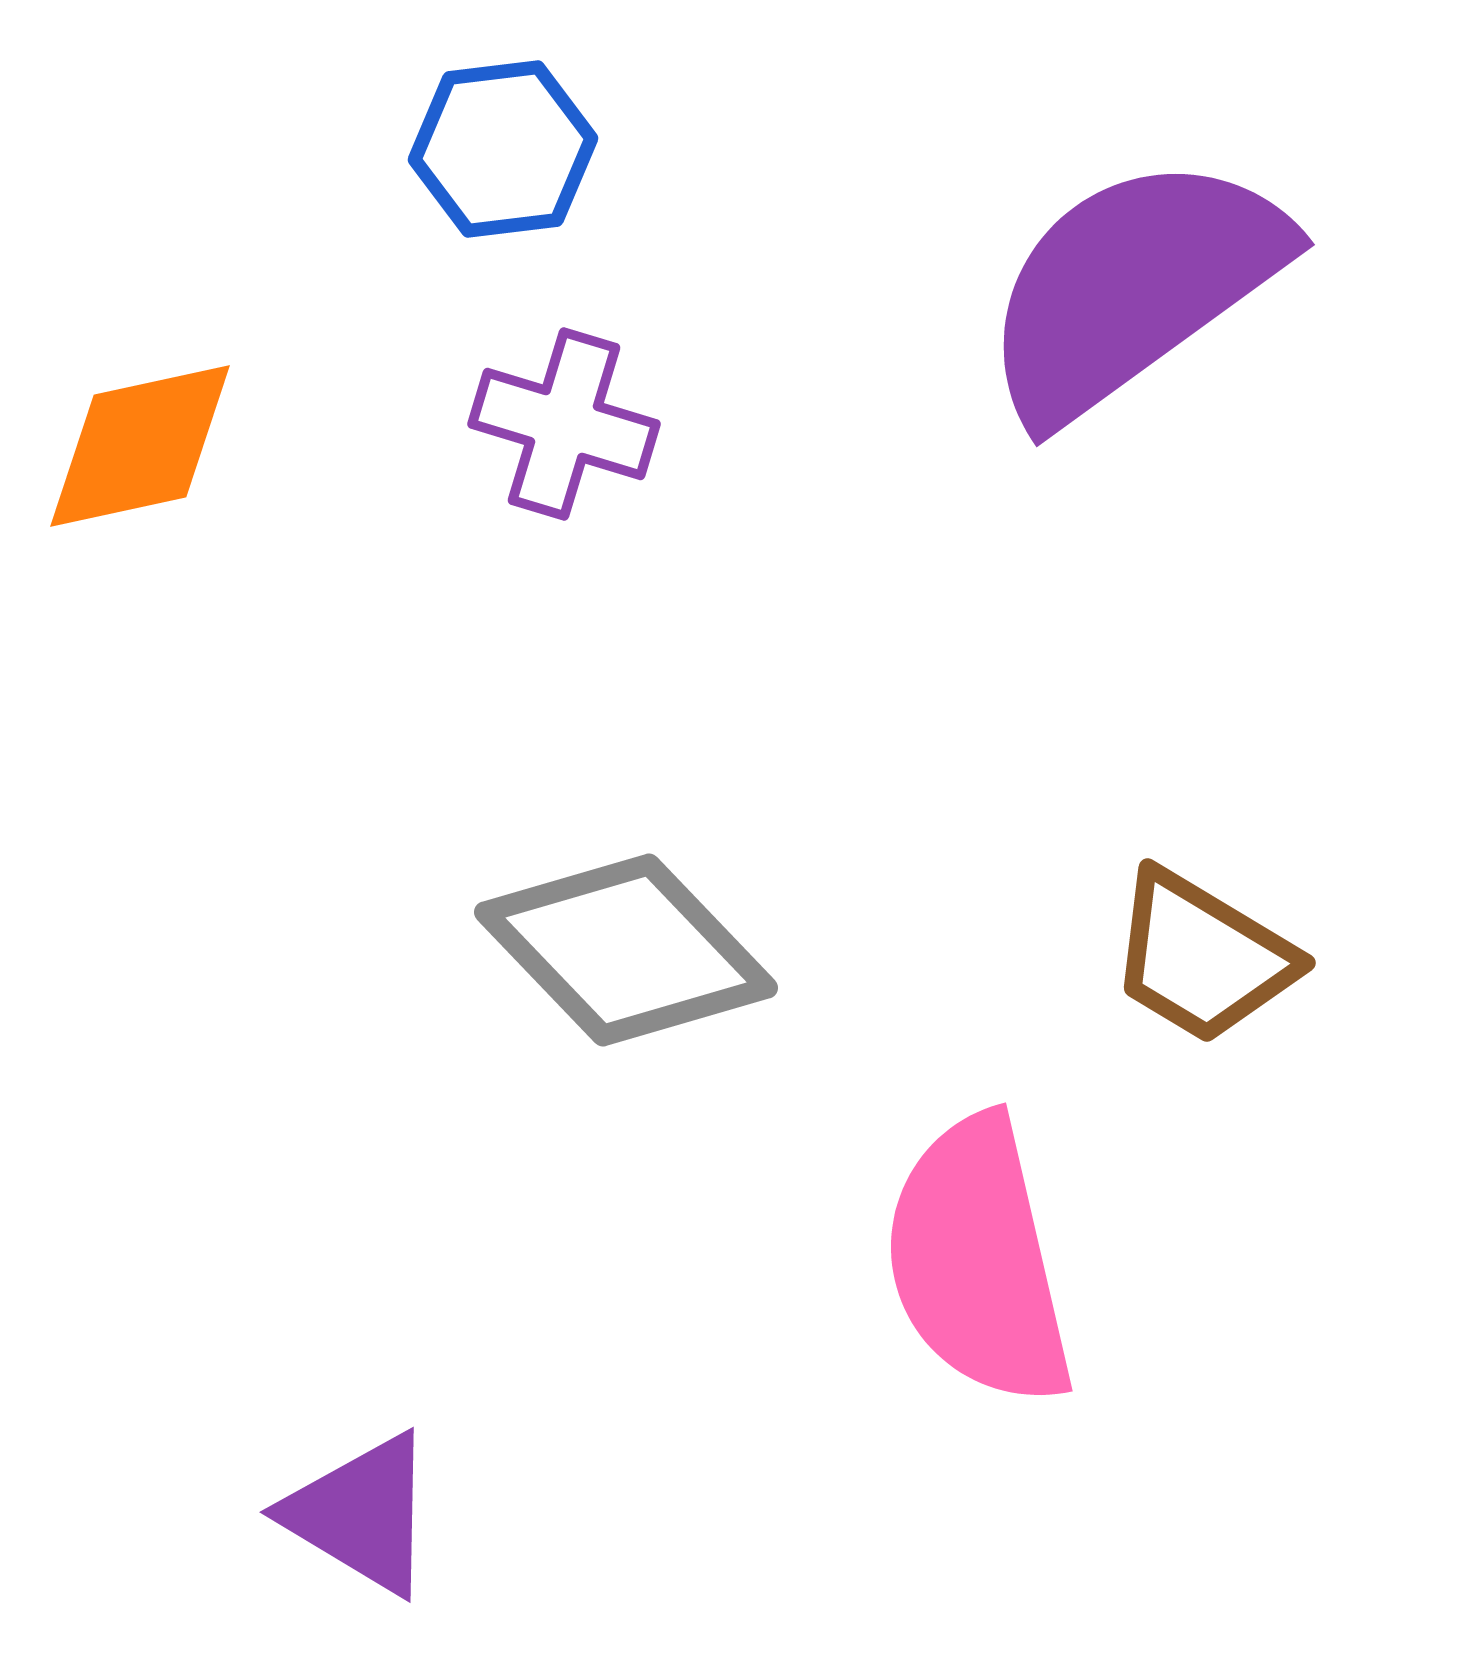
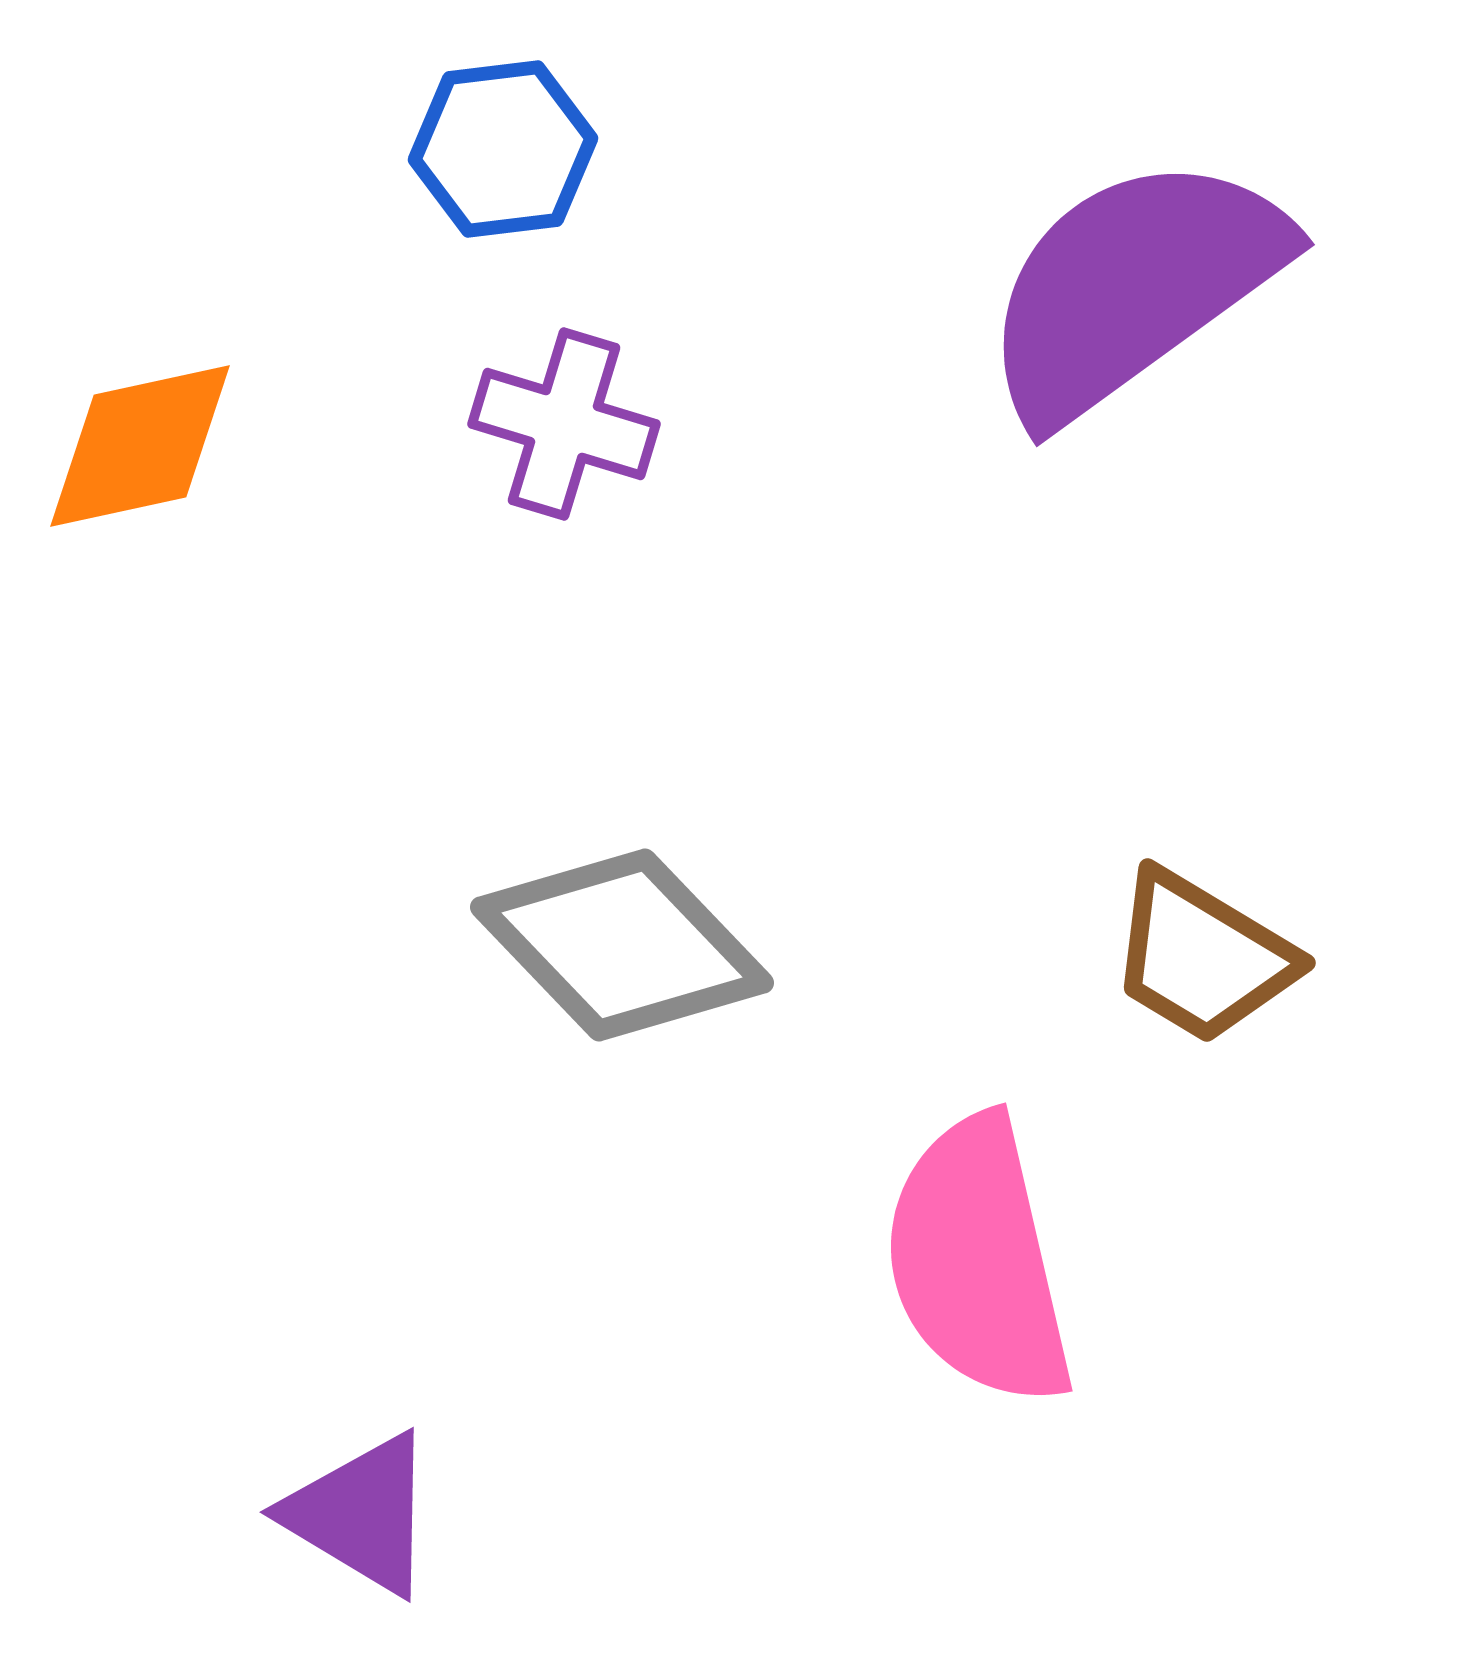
gray diamond: moved 4 px left, 5 px up
